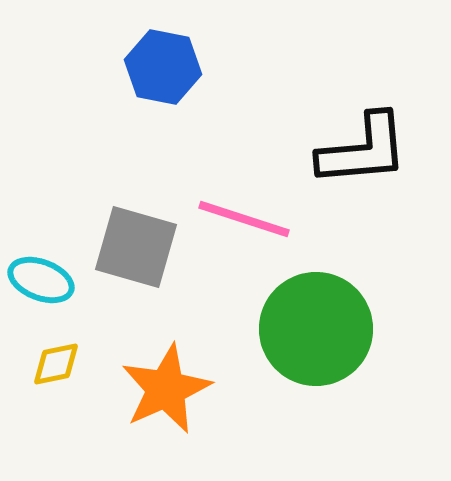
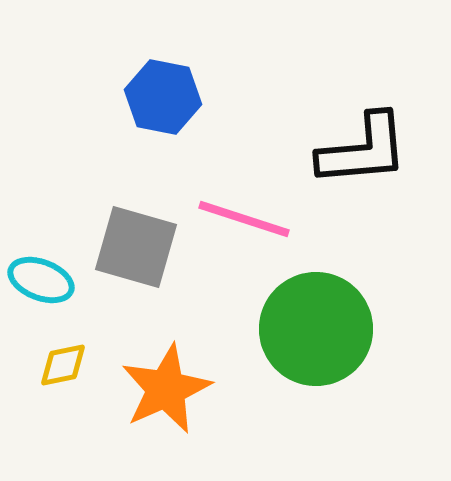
blue hexagon: moved 30 px down
yellow diamond: moved 7 px right, 1 px down
